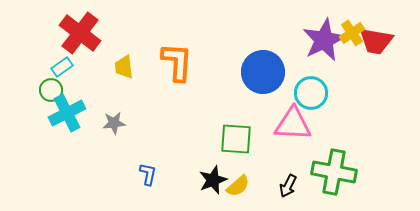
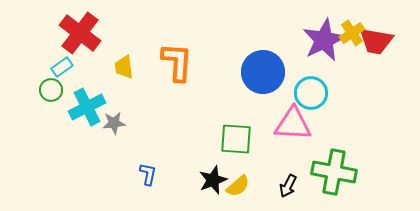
cyan cross: moved 20 px right, 6 px up
